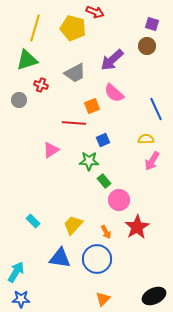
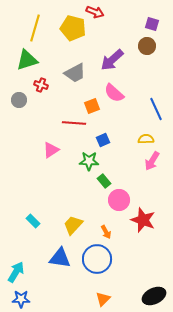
red star: moved 6 px right, 7 px up; rotated 20 degrees counterclockwise
